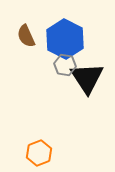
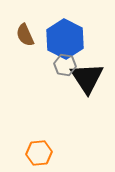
brown semicircle: moved 1 px left, 1 px up
orange hexagon: rotated 15 degrees clockwise
